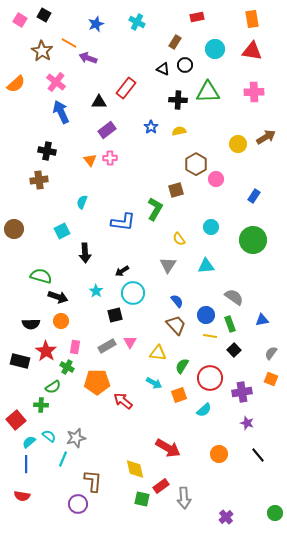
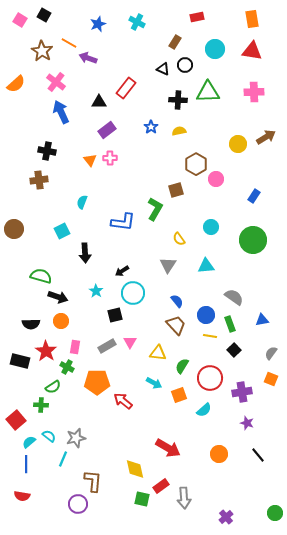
blue star at (96, 24): moved 2 px right
